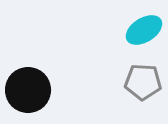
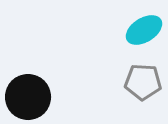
black circle: moved 7 px down
